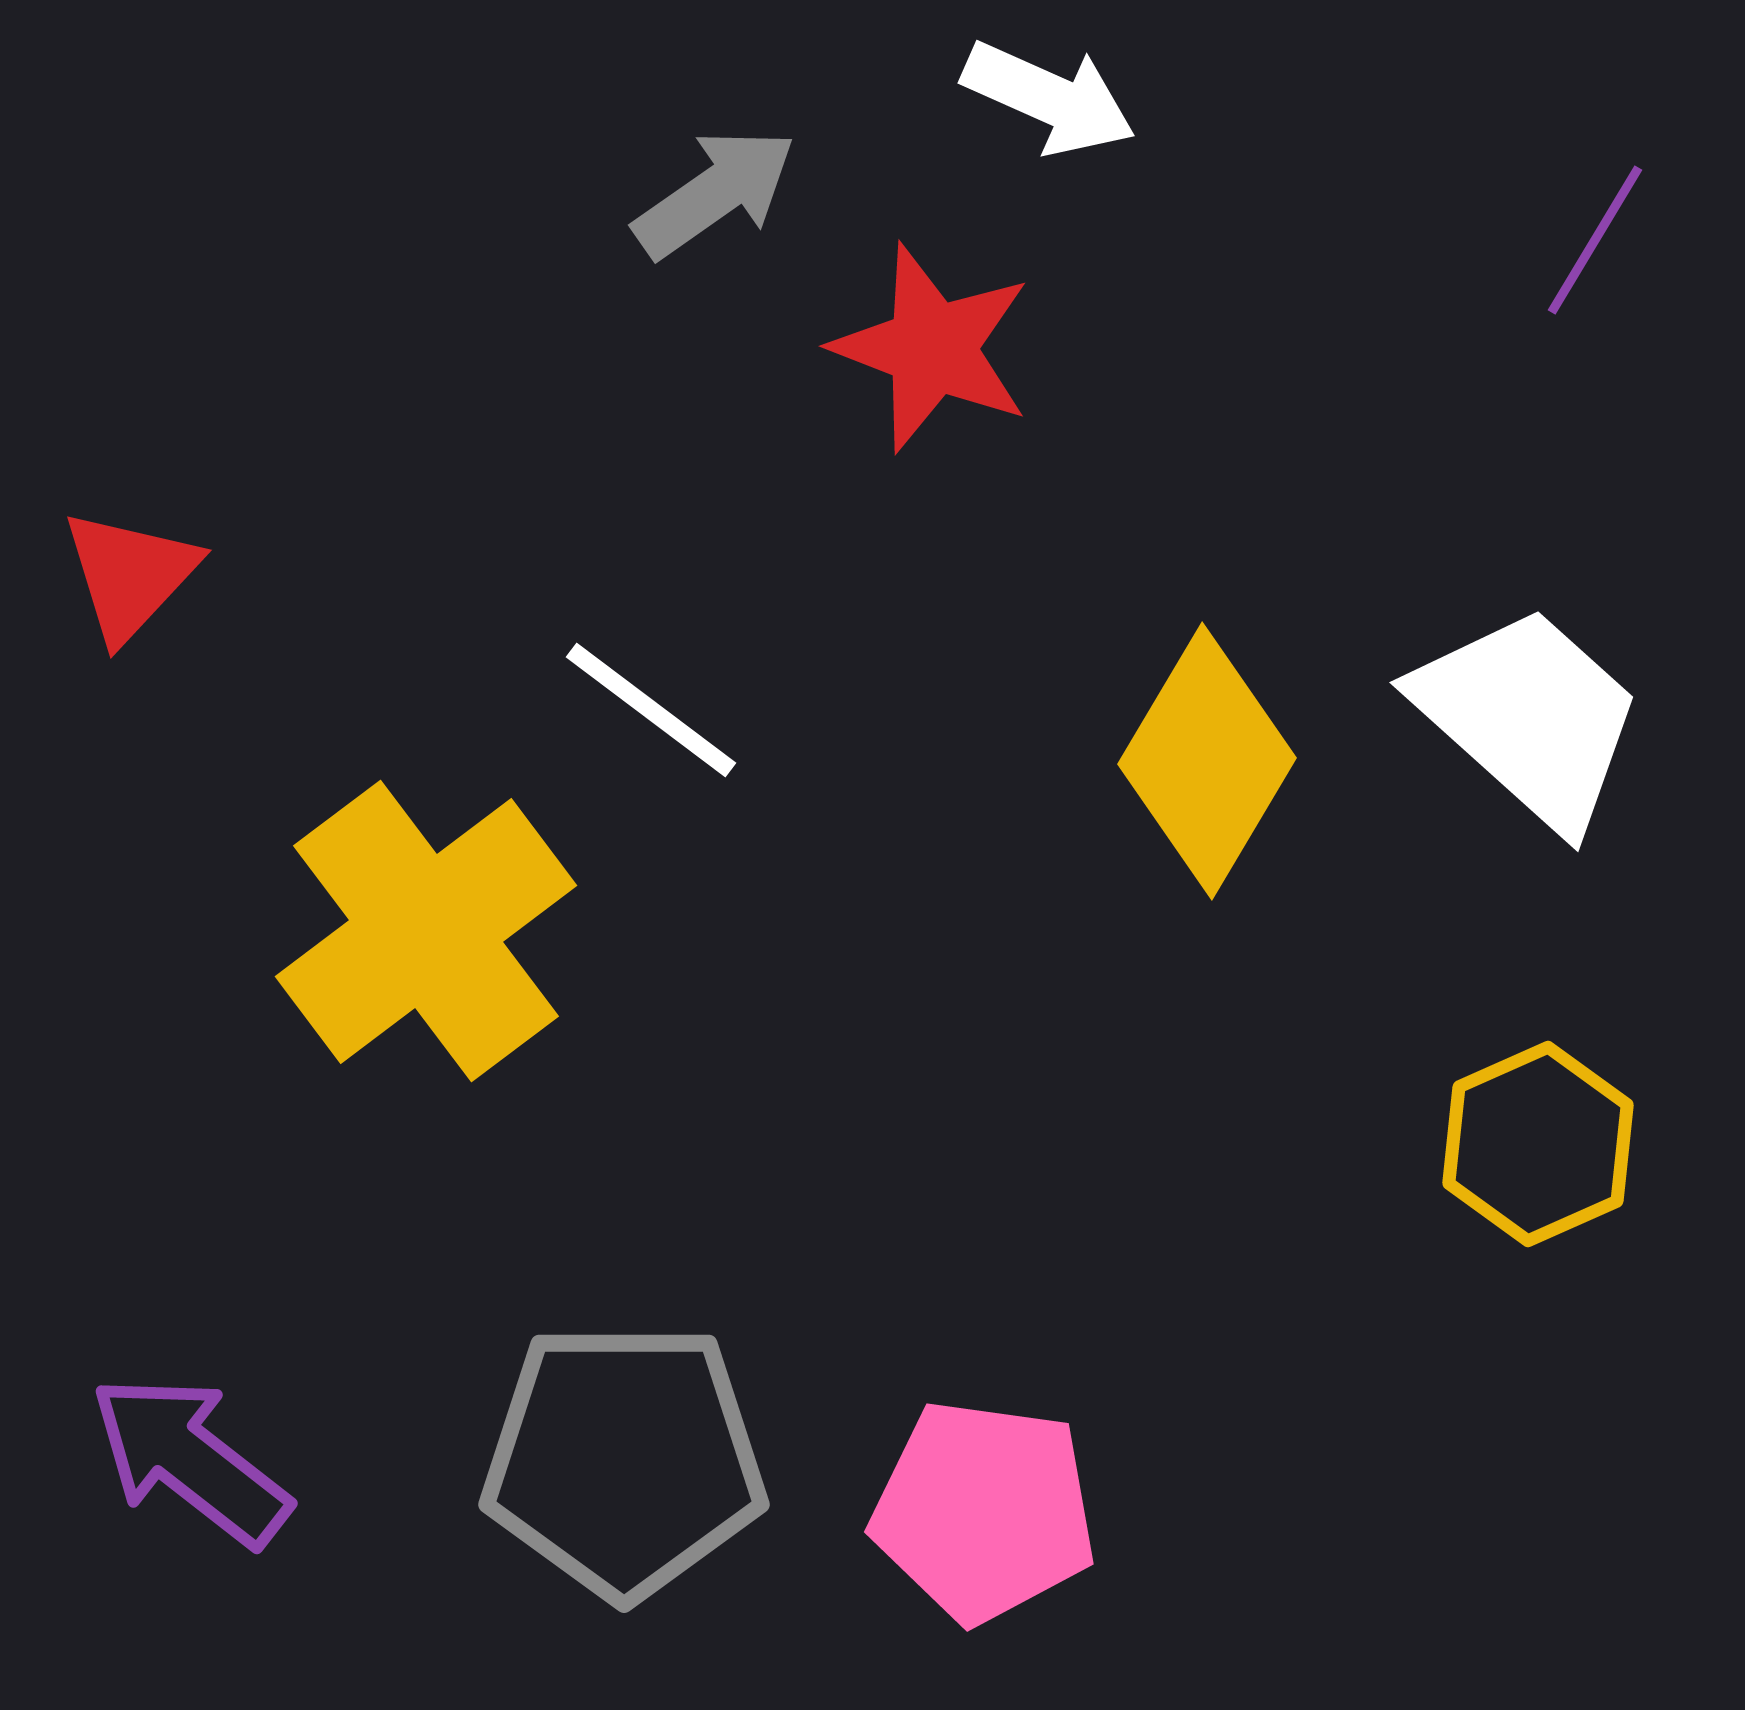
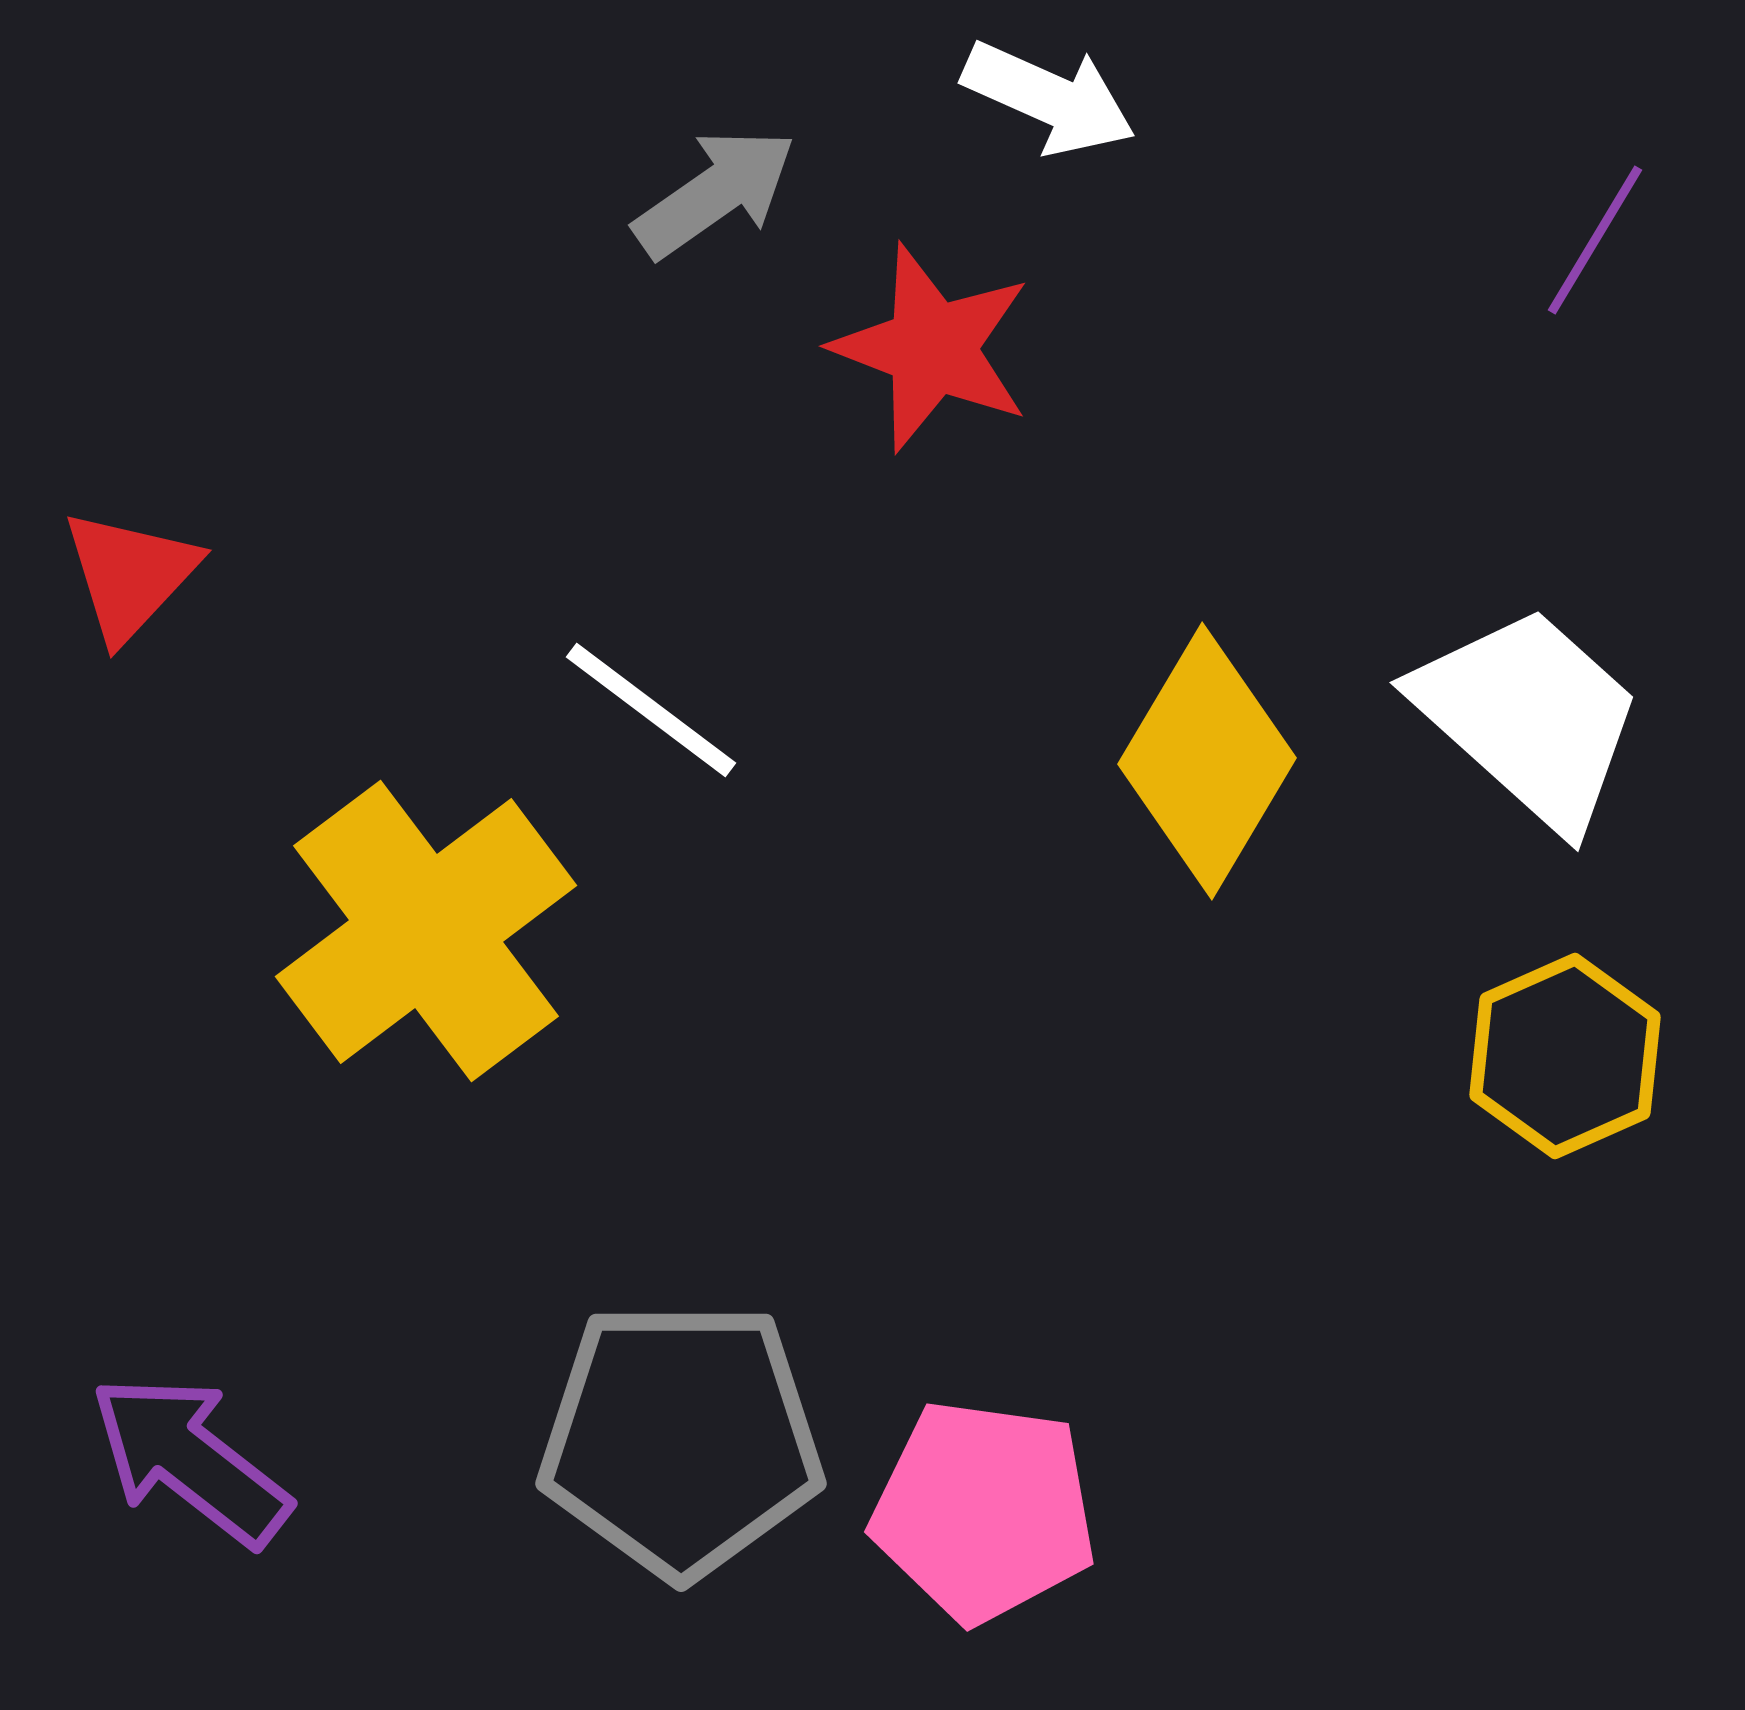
yellow hexagon: moved 27 px right, 88 px up
gray pentagon: moved 57 px right, 21 px up
